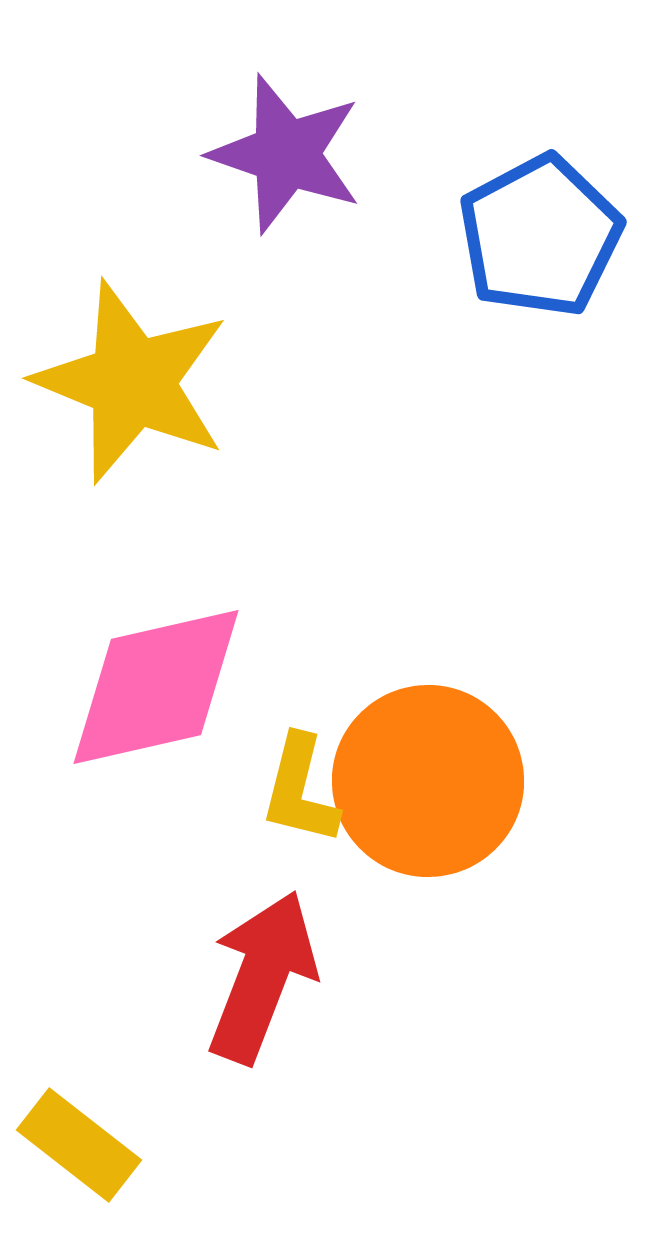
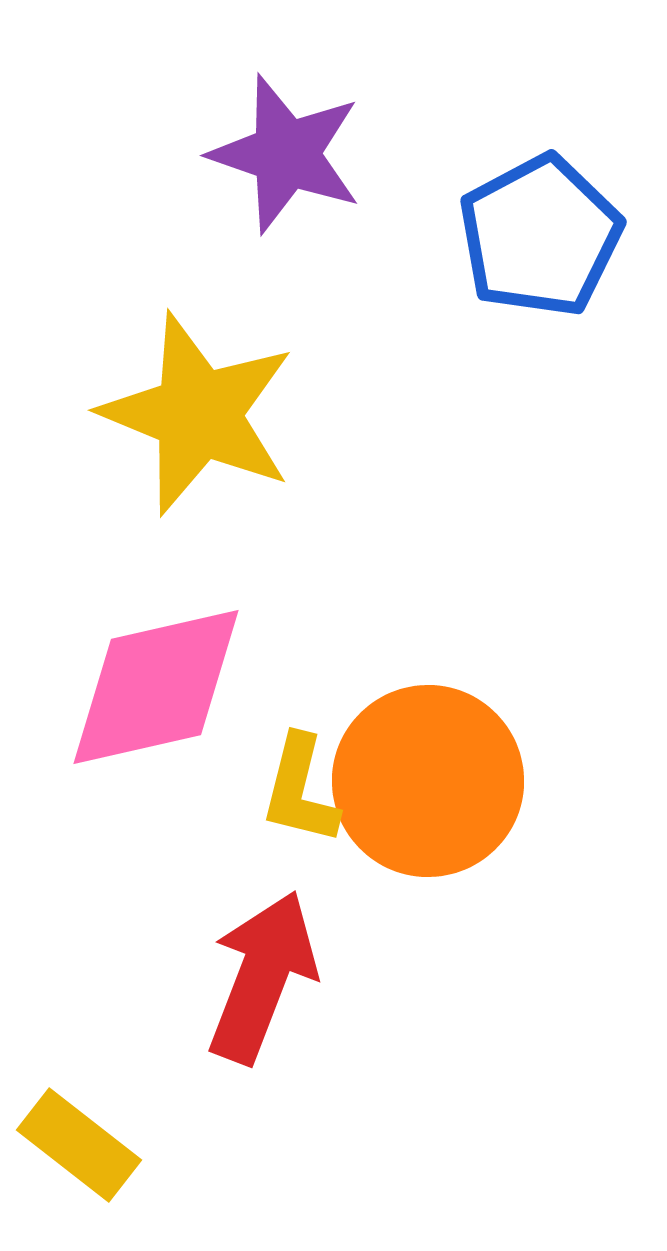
yellow star: moved 66 px right, 32 px down
